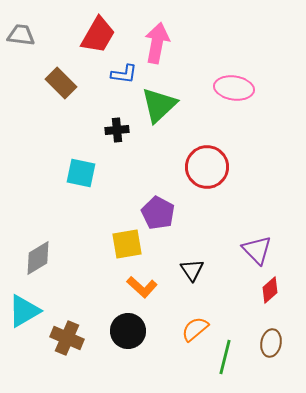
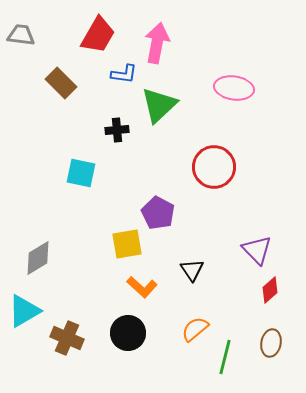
red circle: moved 7 px right
black circle: moved 2 px down
